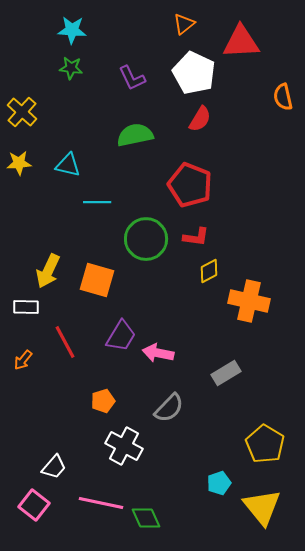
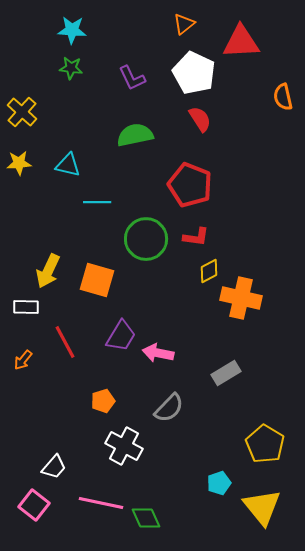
red semicircle: rotated 64 degrees counterclockwise
orange cross: moved 8 px left, 3 px up
